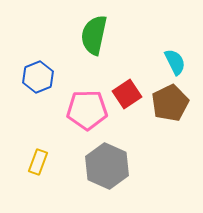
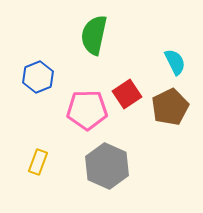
brown pentagon: moved 4 px down
